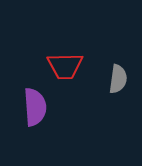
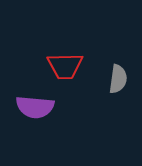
purple semicircle: rotated 99 degrees clockwise
